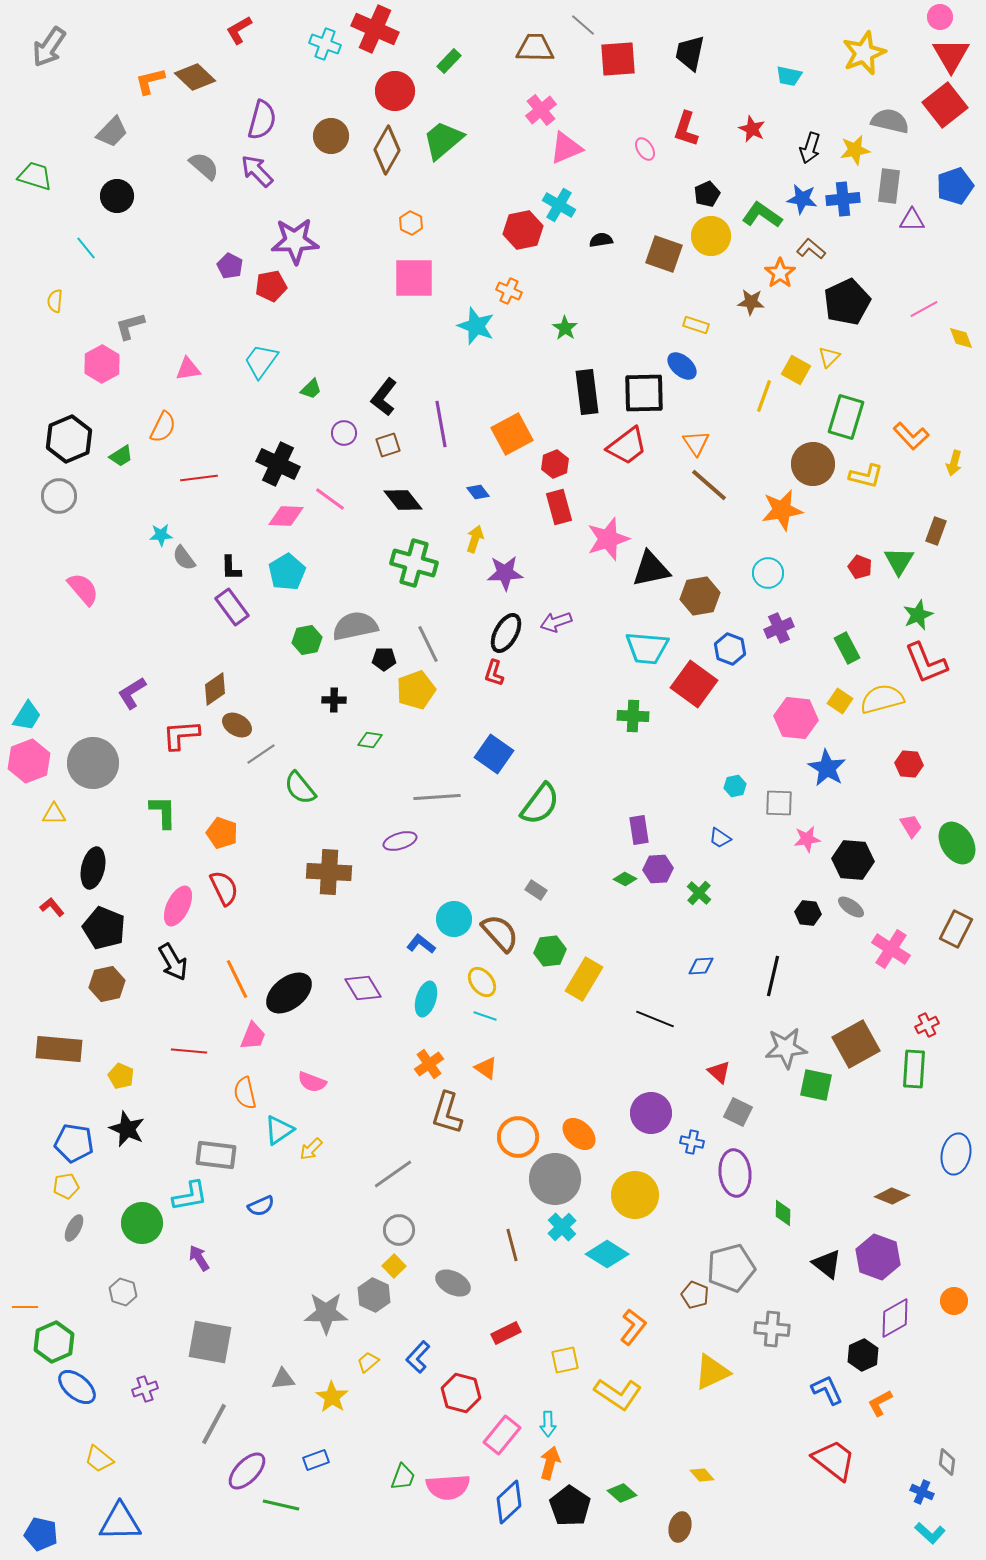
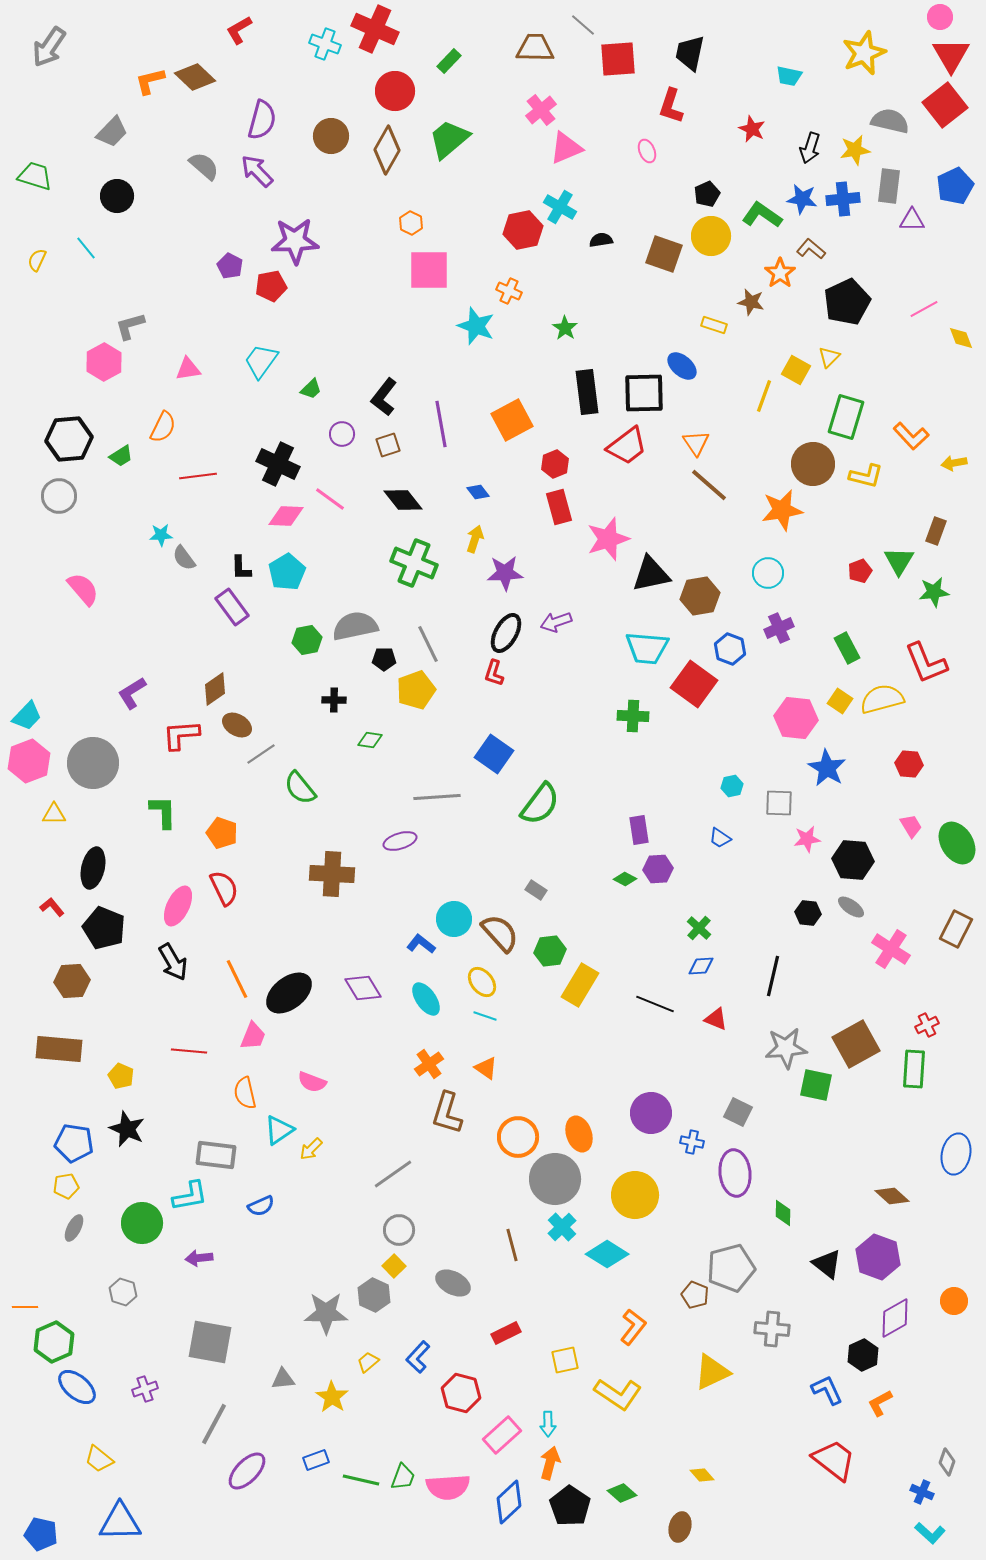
red L-shape at (686, 129): moved 15 px left, 23 px up
green trapezoid at (443, 140): moved 6 px right, 1 px up
pink ellipse at (645, 149): moved 2 px right, 2 px down; rotated 10 degrees clockwise
blue pentagon at (955, 186): rotated 6 degrees counterclockwise
cyan cross at (559, 205): moved 1 px right, 2 px down
pink square at (414, 278): moved 15 px right, 8 px up
yellow semicircle at (55, 301): moved 18 px left, 41 px up; rotated 20 degrees clockwise
brown star at (751, 302): rotated 8 degrees clockwise
yellow rectangle at (696, 325): moved 18 px right
pink hexagon at (102, 364): moved 2 px right, 2 px up
purple circle at (344, 433): moved 2 px left, 1 px down
orange square at (512, 434): moved 14 px up
black hexagon at (69, 439): rotated 18 degrees clockwise
yellow arrow at (954, 463): rotated 65 degrees clockwise
red line at (199, 478): moved 1 px left, 2 px up
green cross at (414, 563): rotated 6 degrees clockwise
red pentagon at (860, 567): moved 4 px down; rotated 30 degrees clockwise
black L-shape at (231, 568): moved 10 px right
black triangle at (651, 569): moved 5 px down
green star at (918, 615): moved 16 px right, 23 px up; rotated 16 degrees clockwise
cyan trapezoid at (27, 716): rotated 12 degrees clockwise
cyan hexagon at (735, 786): moved 3 px left
brown cross at (329, 872): moved 3 px right, 2 px down
green cross at (699, 893): moved 35 px down
yellow rectangle at (584, 979): moved 4 px left, 6 px down
brown hexagon at (107, 984): moved 35 px left, 3 px up; rotated 8 degrees clockwise
cyan ellipse at (426, 999): rotated 52 degrees counterclockwise
black line at (655, 1019): moved 15 px up
red triangle at (719, 1072): moved 3 px left, 53 px up; rotated 20 degrees counterclockwise
orange ellipse at (579, 1134): rotated 28 degrees clockwise
brown diamond at (892, 1196): rotated 20 degrees clockwise
purple arrow at (199, 1258): rotated 64 degrees counterclockwise
pink rectangle at (502, 1435): rotated 9 degrees clockwise
gray diamond at (947, 1462): rotated 12 degrees clockwise
green line at (281, 1505): moved 80 px right, 25 px up
